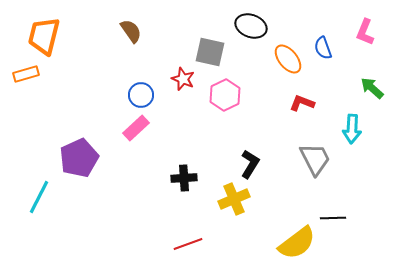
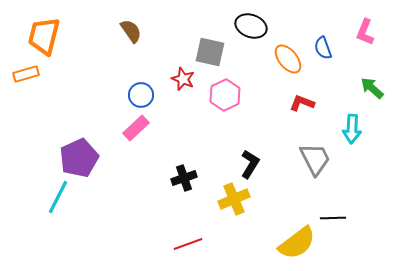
black cross: rotated 15 degrees counterclockwise
cyan line: moved 19 px right
